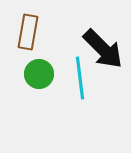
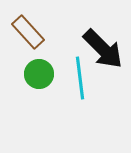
brown rectangle: rotated 52 degrees counterclockwise
